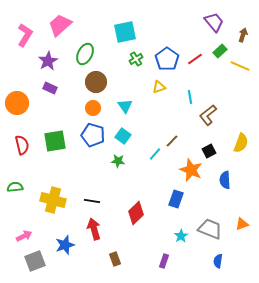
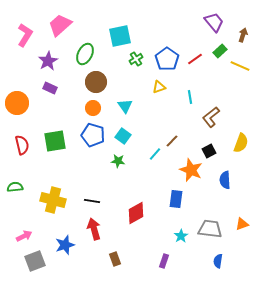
cyan square at (125, 32): moved 5 px left, 4 px down
brown L-shape at (208, 115): moved 3 px right, 2 px down
blue rectangle at (176, 199): rotated 12 degrees counterclockwise
red diamond at (136, 213): rotated 15 degrees clockwise
gray trapezoid at (210, 229): rotated 15 degrees counterclockwise
